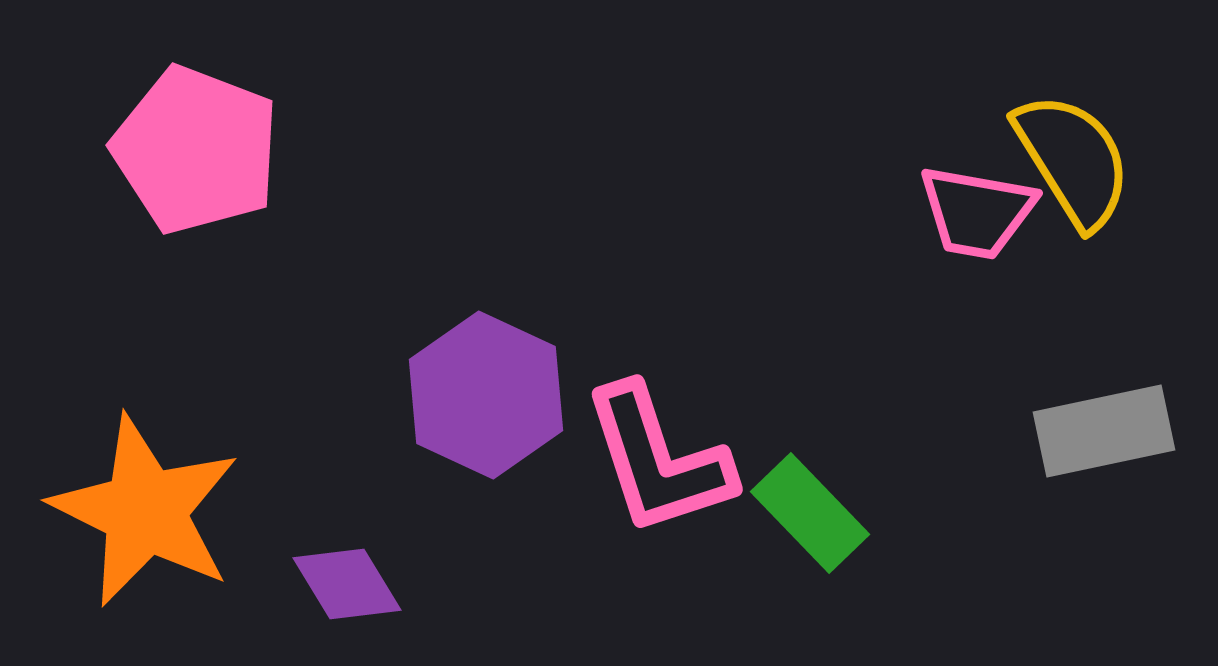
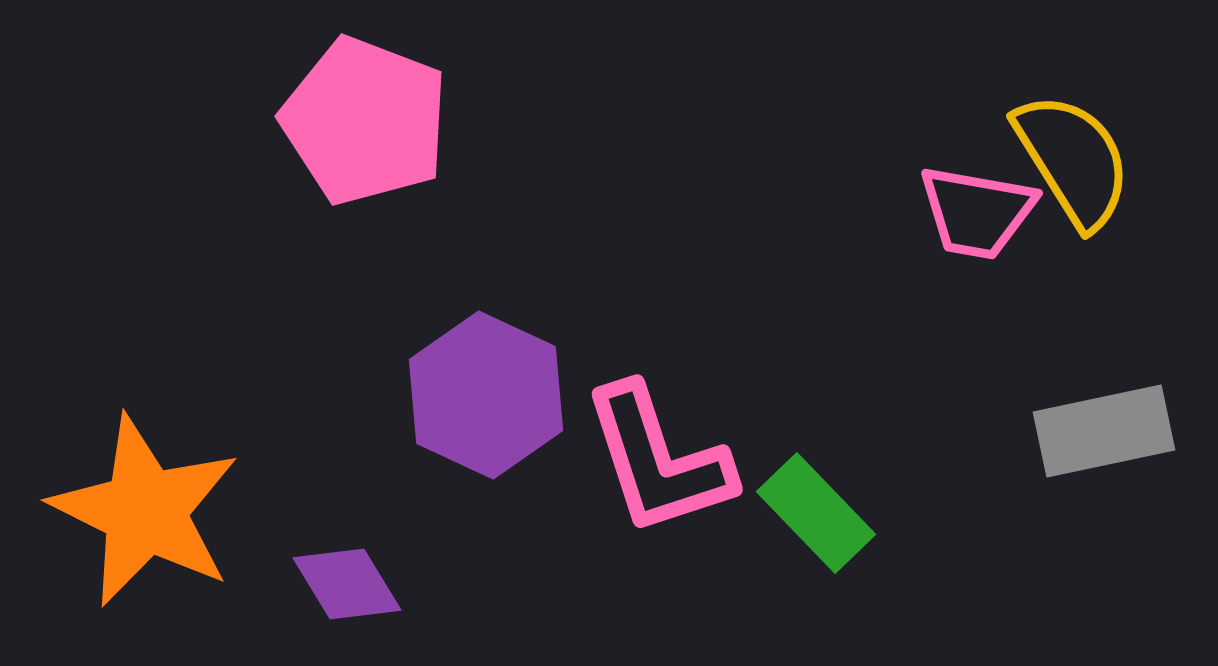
pink pentagon: moved 169 px right, 29 px up
green rectangle: moved 6 px right
